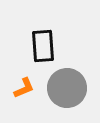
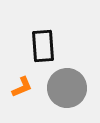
orange L-shape: moved 2 px left, 1 px up
